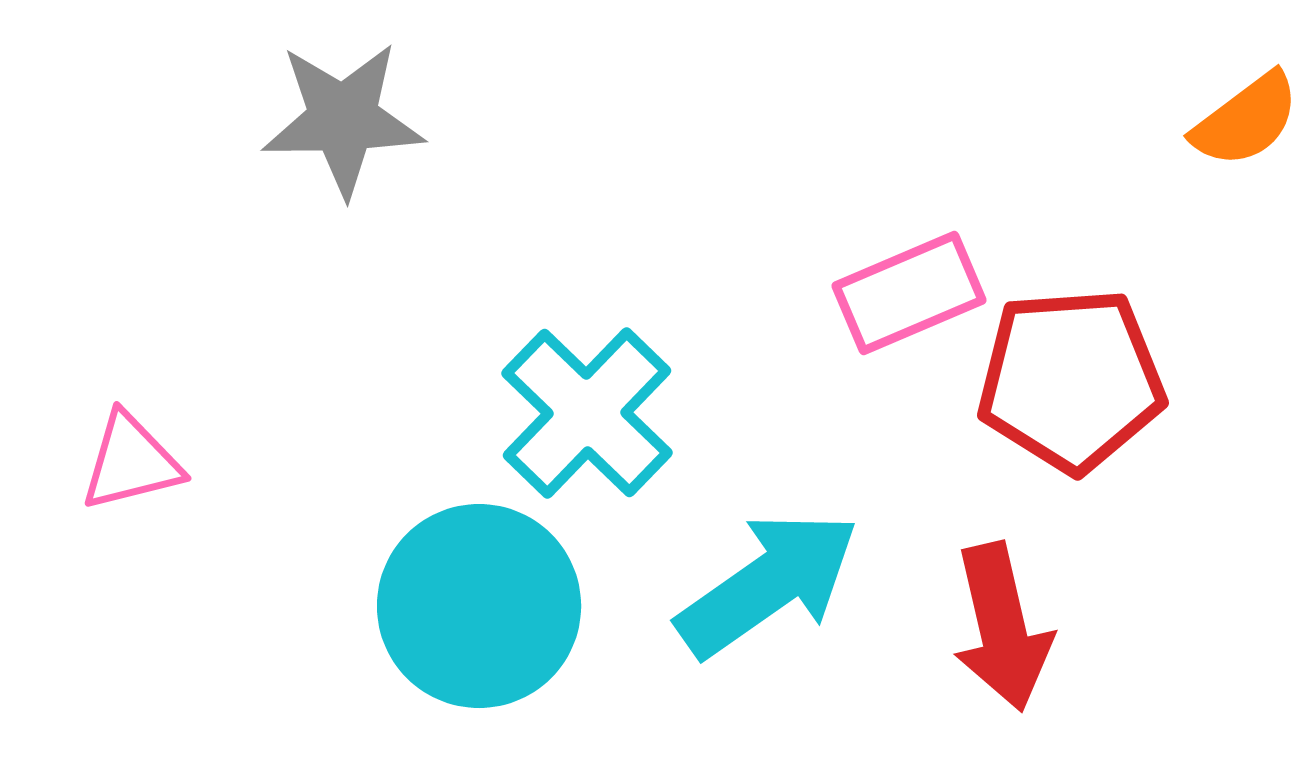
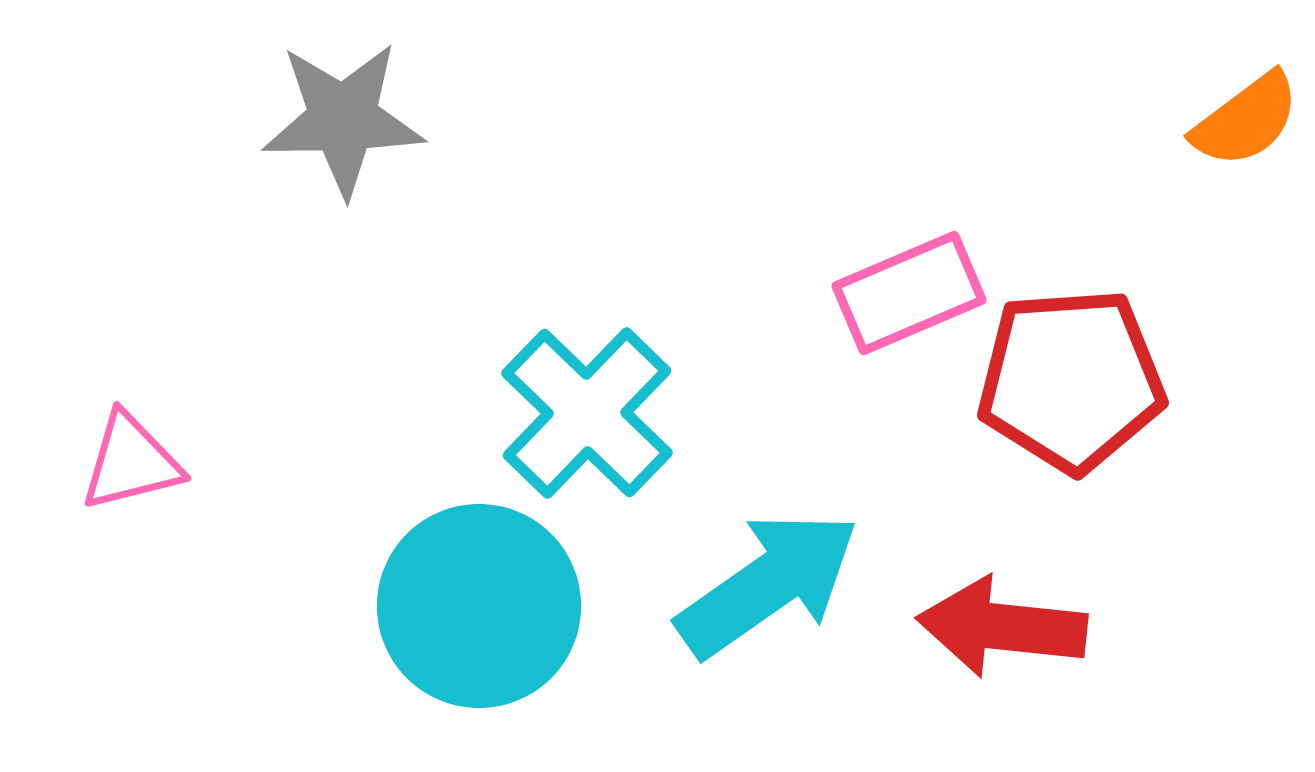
red arrow: rotated 109 degrees clockwise
